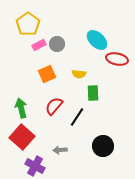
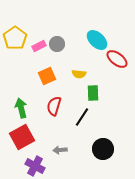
yellow pentagon: moved 13 px left, 14 px down
pink rectangle: moved 1 px down
red ellipse: rotated 25 degrees clockwise
orange square: moved 2 px down
red semicircle: rotated 24 degrees counterclockwise
black line: moved 5 px right
red square: rotated 20 degrees clockwise
black circle: moved 3 px down
